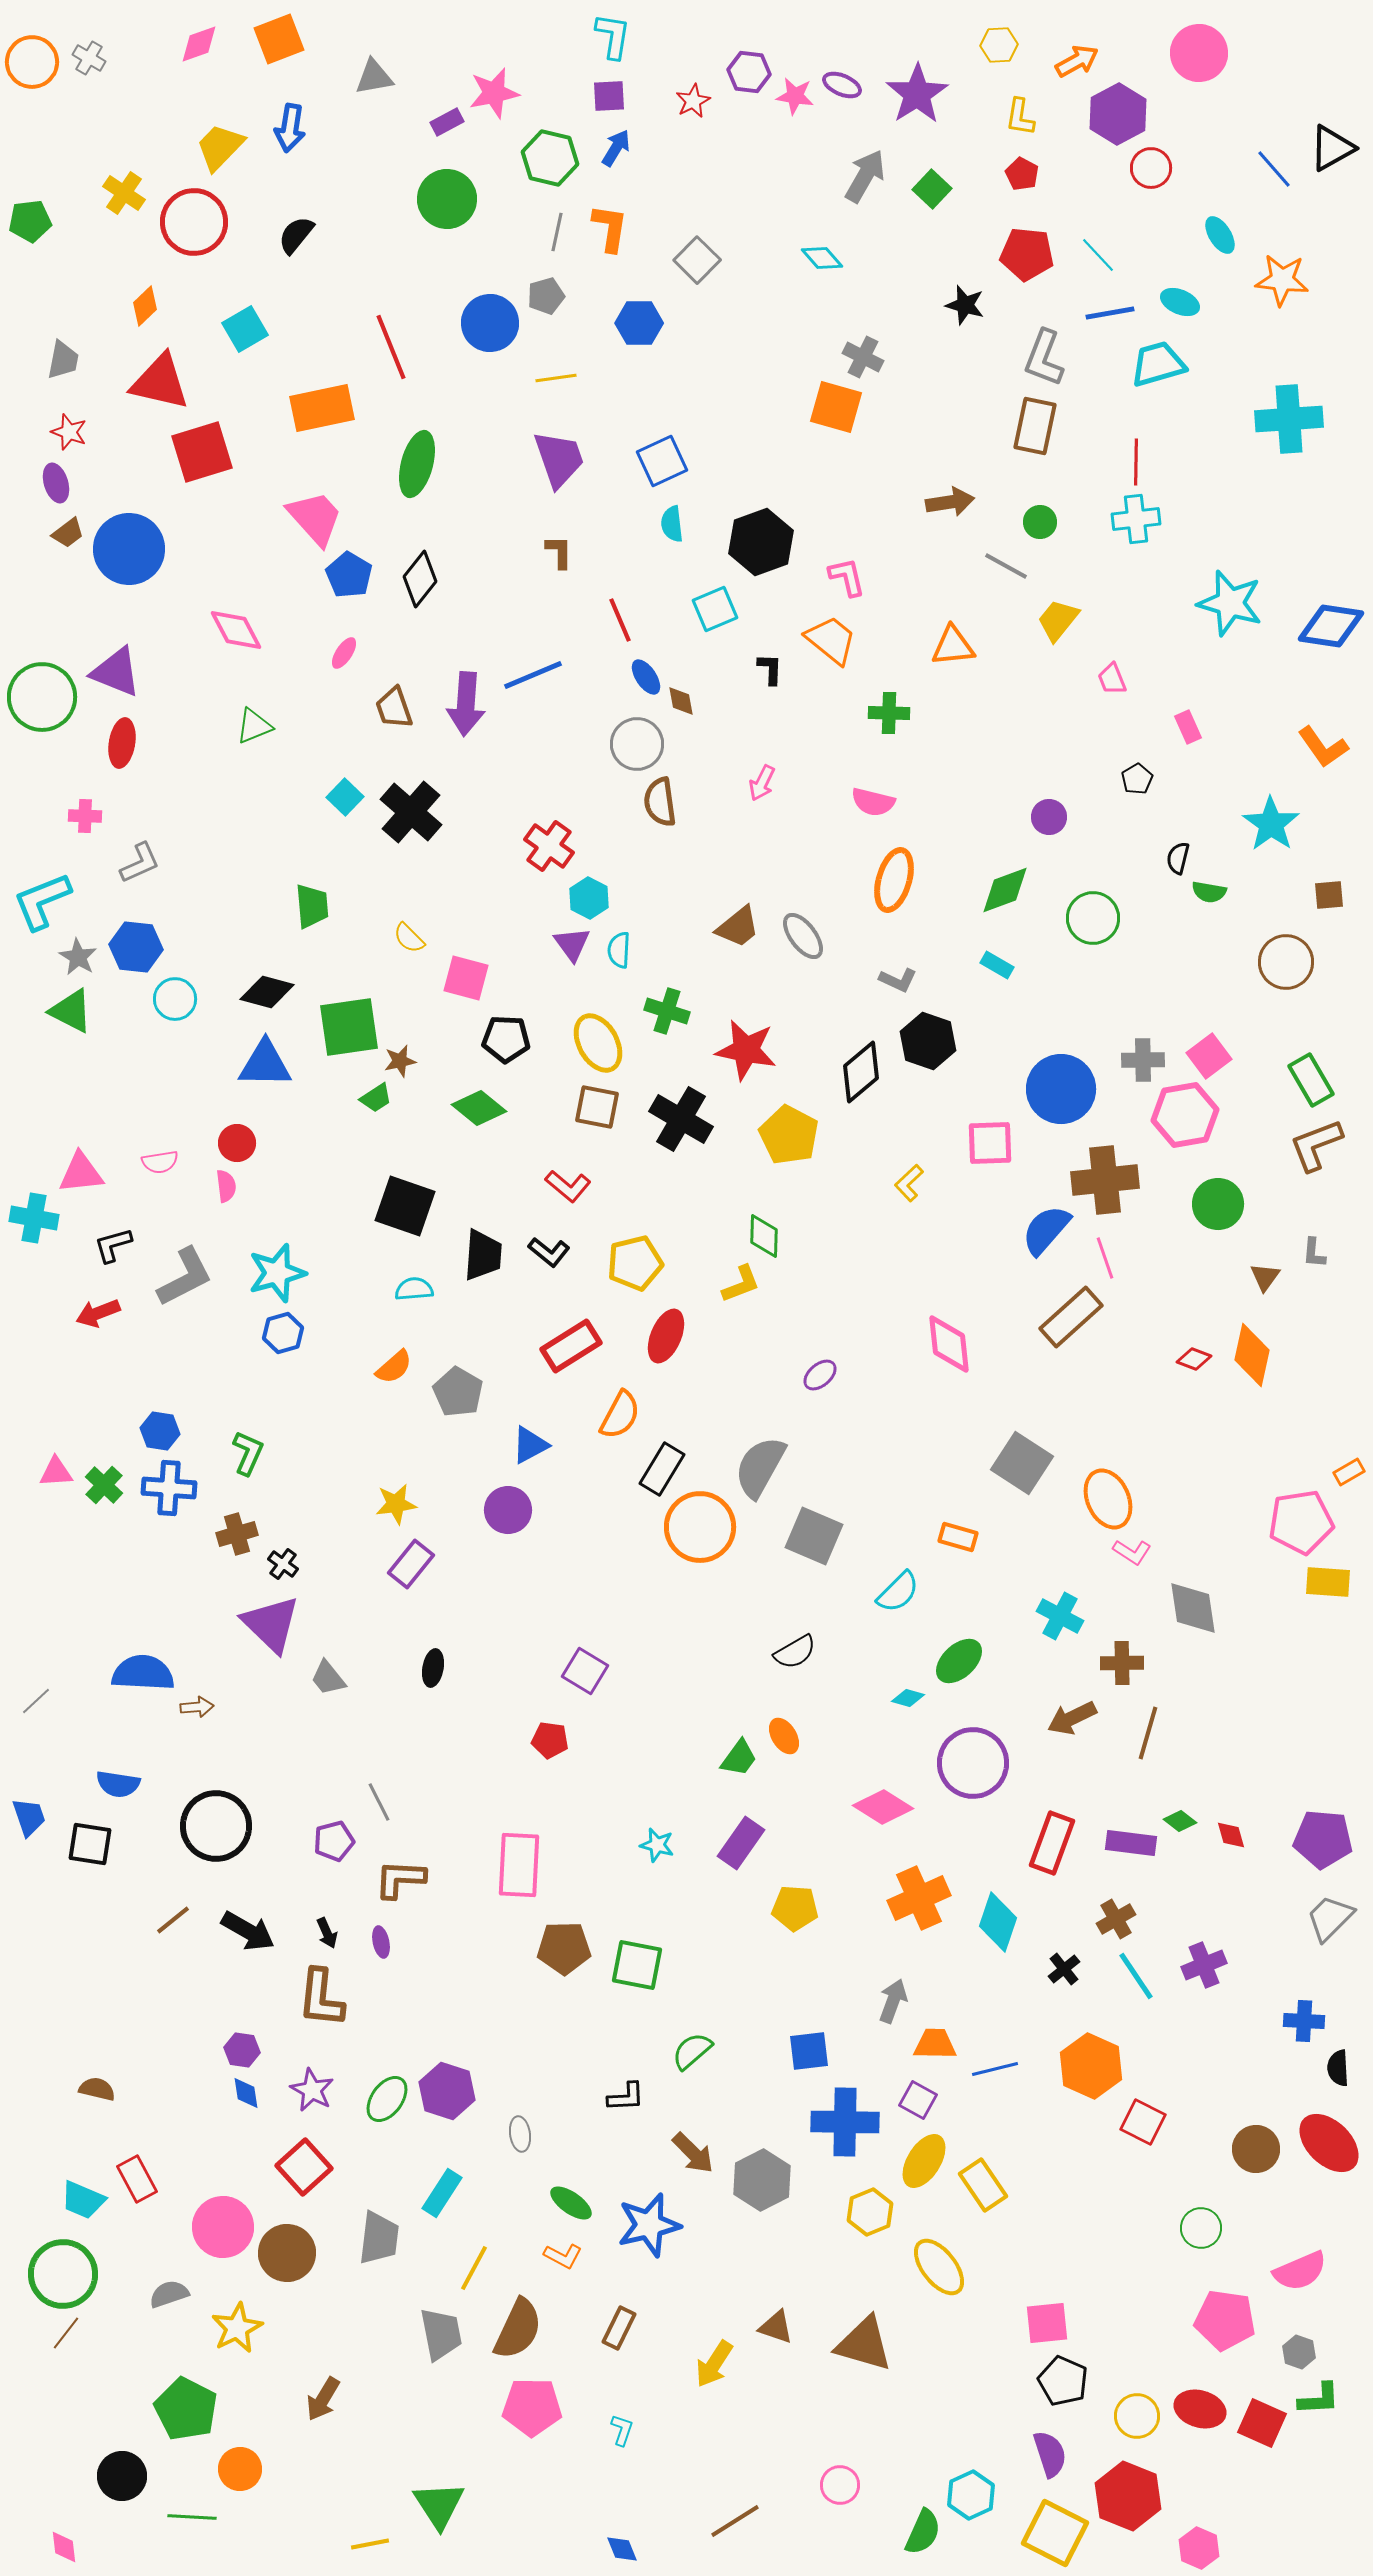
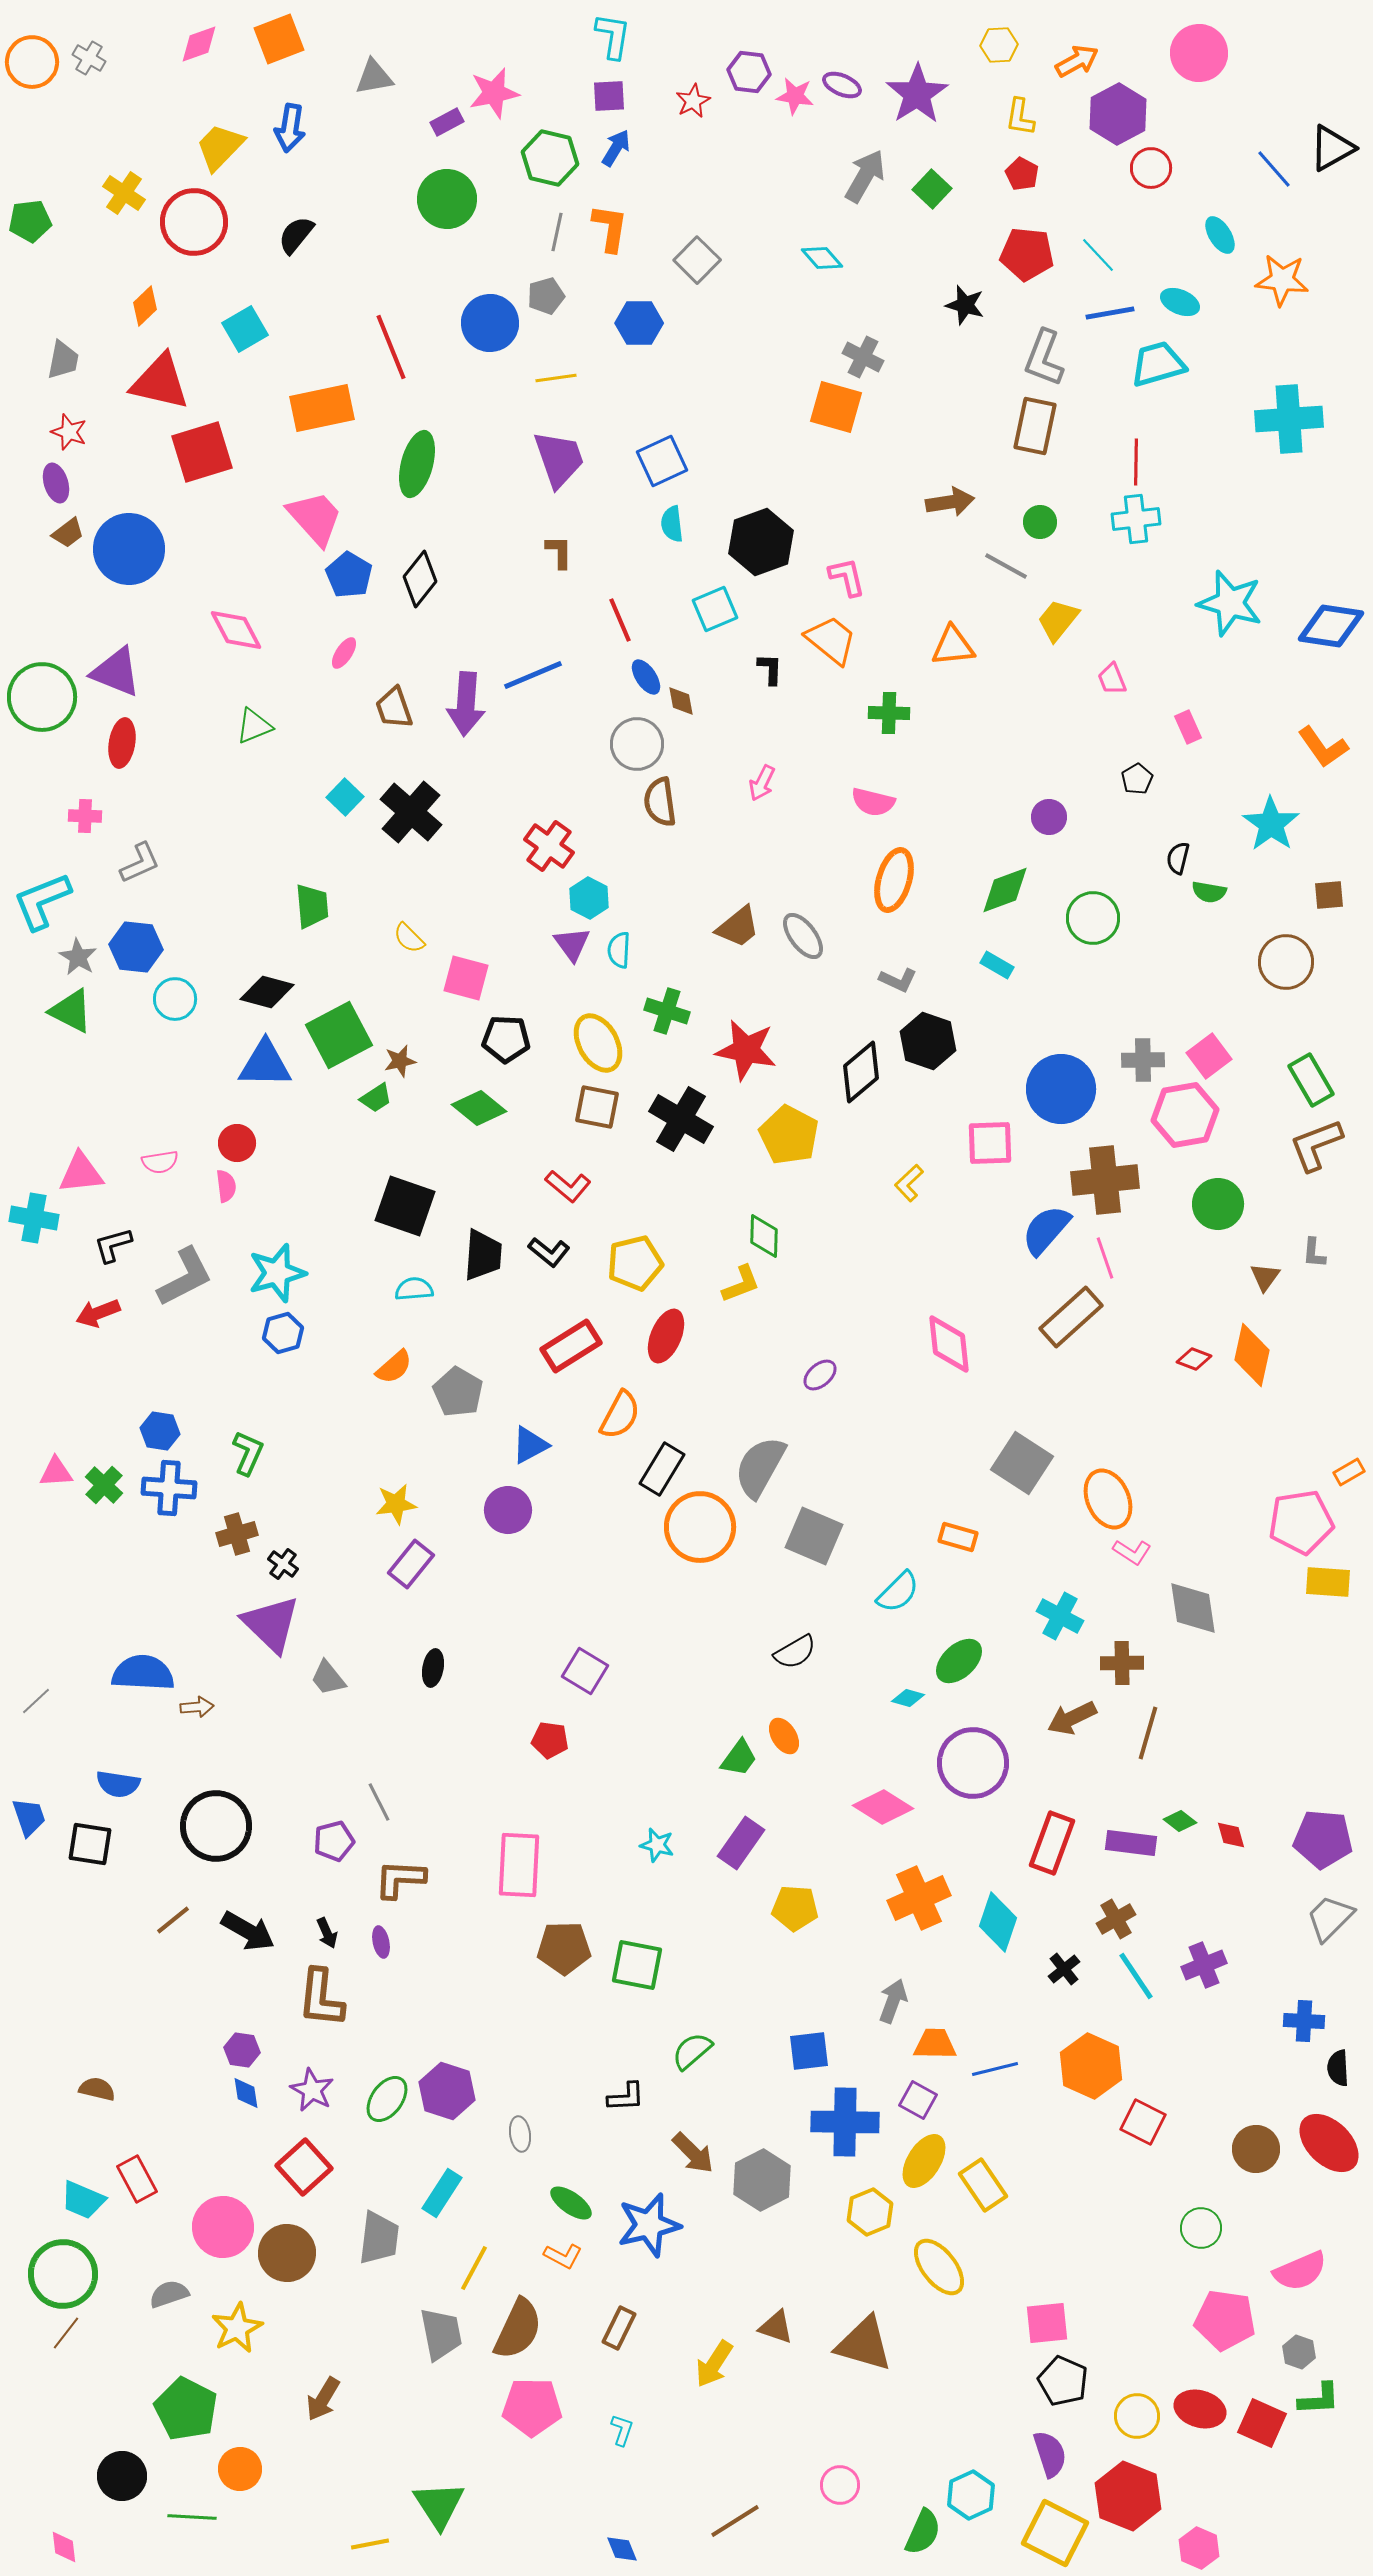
green square at (349, 1027): moved 10 px left, 8 px down; rotated 20 degrees counterclockwise
